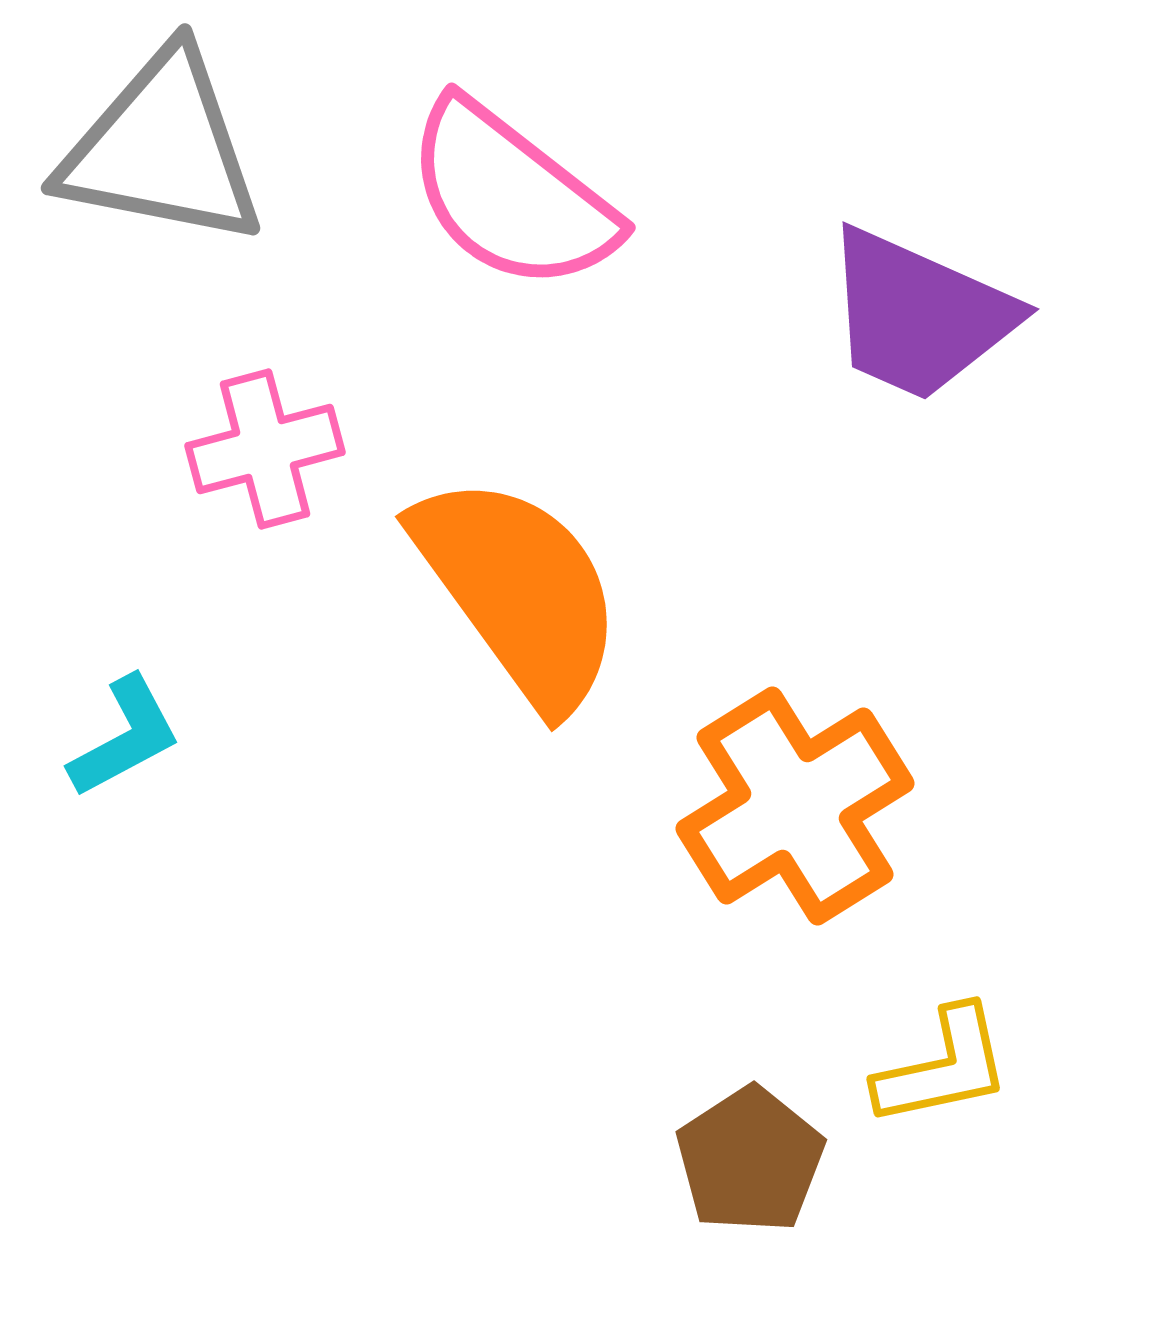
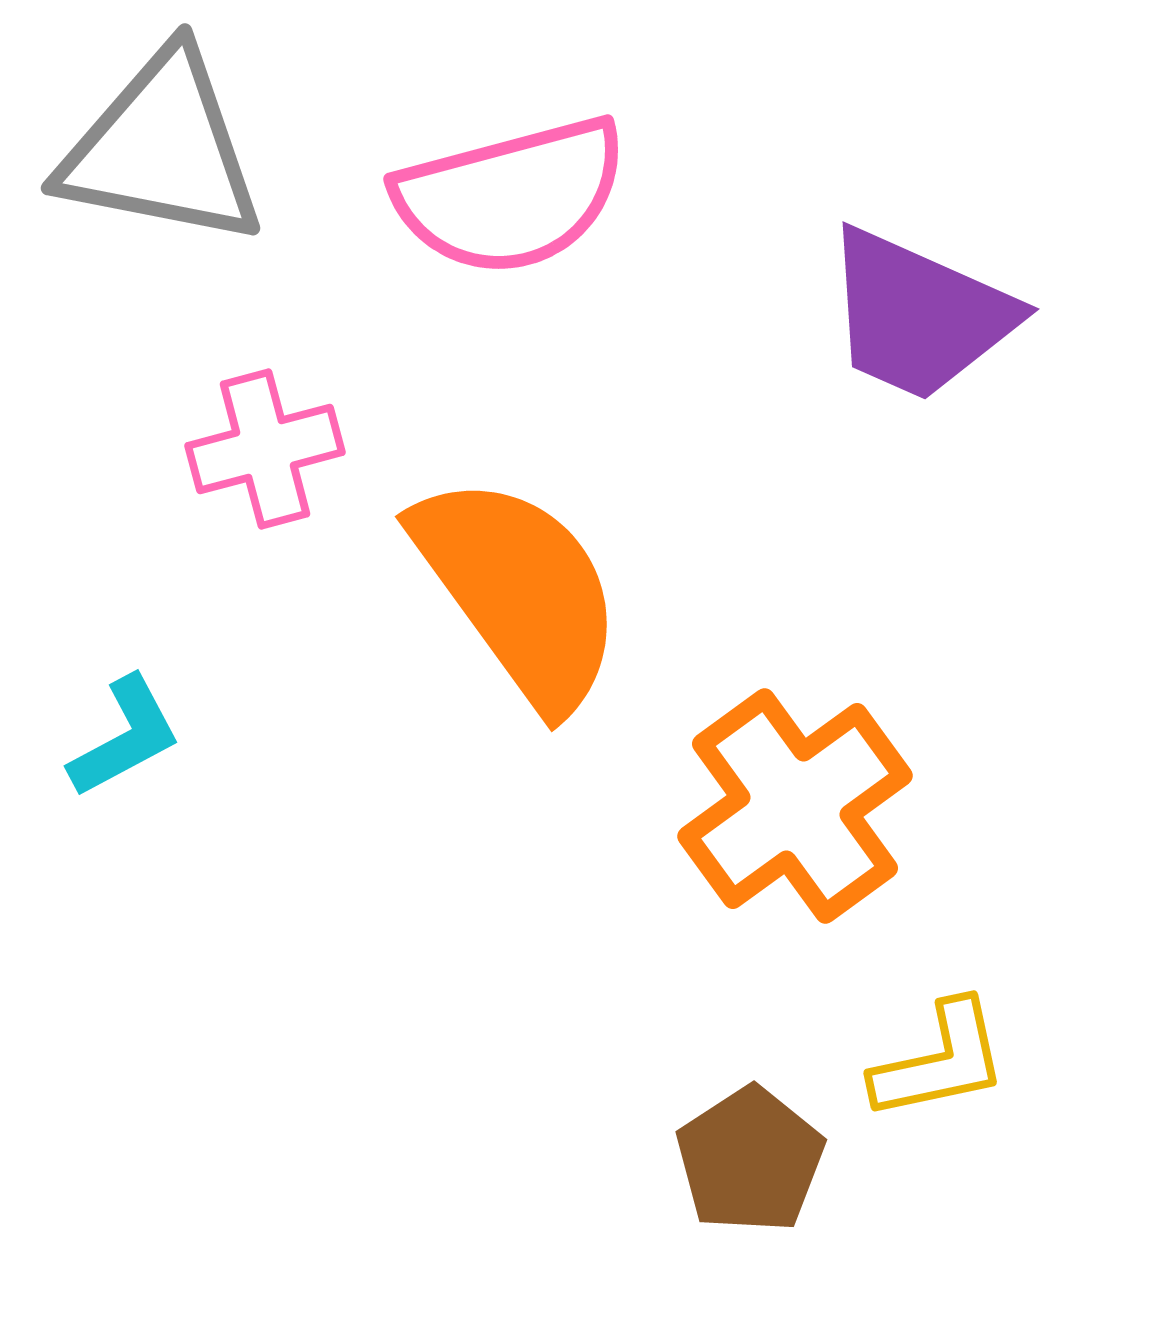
pink semicircle: rotated 53 degrees counterclockwise
orange cross: rotated 4 degrees counterclockwise
yellow L-shape: moved 3 px left, 6 px up
